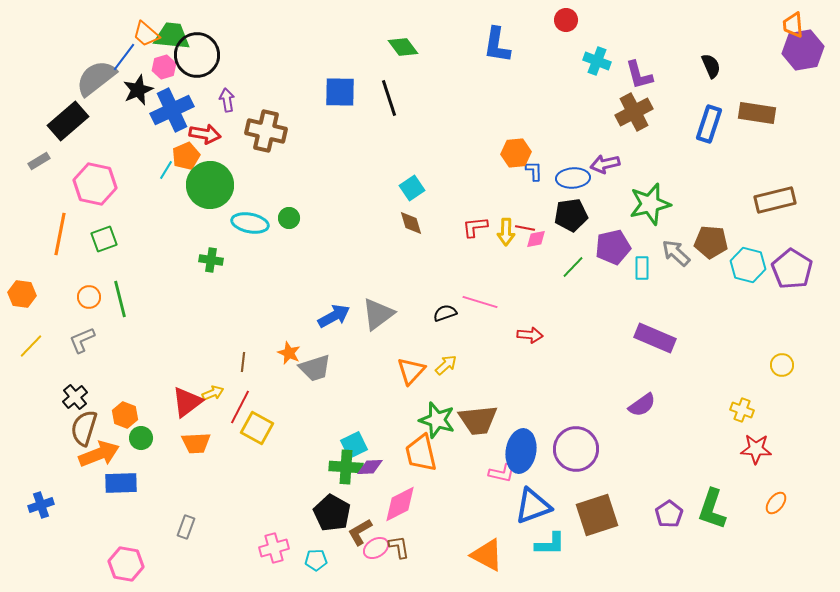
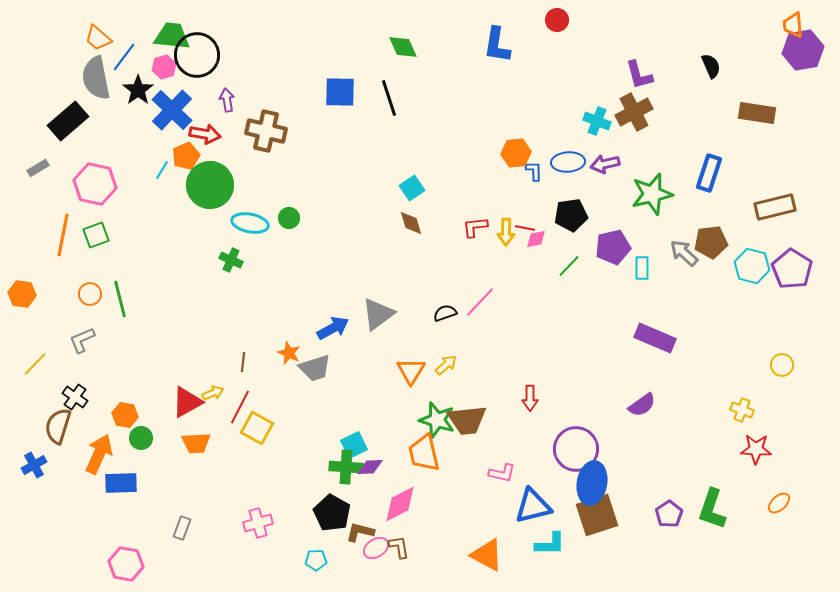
red circle at (566, 20): moved 9 px left
orange trapezoid at (146, 34): moved 48 px left, 4 px down
green diamond at (403, 47): rotated 12 degrees clockwise
cyan cross at (597, 61): moved 60 px down
gray semicircle at (96, 78): rotated 63 degrees counterclockwise
black star at (138, 90): rotated 12 degrees counterclockwise
blue cross at (172, 110): rotated 21 degrees counterclockwise
blue rectangle at (709, 124): moved 49 px down
gray rectangle at (39, 161): moved 1 px left, 7 px down
cyan line at (166, 170): moved 4 px left
blue ellipse at (573, 178): moved 5 px left, 16 px up
brown rectangle at (775, 200): moved 7 px down
green star at (650, 204): moved 2 px right, 10 px up
orange line at (60, 234): moved 3 px right, 1 px down
green square at (104, 239): moved 8 px left, 4 px up
brown pentagon at (711, 242): rotated 12 degrees counterclockwise
gray arrow at (676, 253): moved 8 px right
green cross at (211, 260): moved 20 px right; rotated 15 degrees clockwise
cyan hexagon at (748, 265): moved 4 px right, 1 px down
green line at (573, 267): moved 4 px left, 1 px up
orange circle at (89, 297): moved 1 px right, 3 px up
pink line at (480, 302): rotated 64 degrees counterclockwise
blue arrow at (334, 316): moved 1 px left, 12 px down
red arrow at (530, 335): moved 63 px down; rotated 85 degrees clockwise
yellow line at (31, 346): moved 4 px right, 18 px down
orange triangle at (411, 371): rotated 12 degrees counterclockwise
black cross at (75, 397): rotated 15 degrees counterclockwise
red triangle at (187, 402): rotated 8 degrees clockwise
orange hexagon at (125, 415): rotated 10 degrees counterclockwise
brown trapezoid at (478, 420): moved 11 px left
brown semicircle at (84, 428): moved 26 px left, 2 px up
blue ellipse at (521, 451): moved 71 px right, 32 px down
orange trapezoid at (421, 453): moved 3 px right
orange arrow at (99, 454): rotated 45 degrees counterclockwise
orange ellipse at (776, 503): moved 3 px right; rotated 10 degrees clockwise
blue cross at (41, 505): moved 7 px left, 40 px up; rotated 10 degrees counterclockwise
blue triangle at (533, 506): rotated 6 degrees clockwise
gray rectangle at (186, 527): moved 4 px left, 1 px down
brown L-shape at (360, 532): rotated 44 degrees clockwise
pink cross at (274, 548): moved 16 px left, 25 px up
